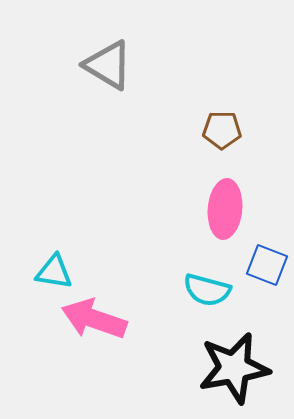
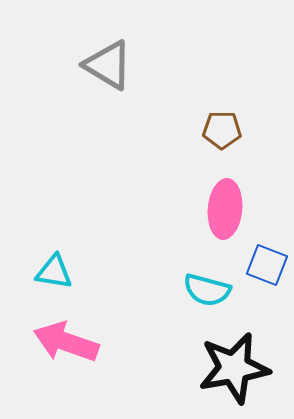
pink arrow: moved 28 px left, 23 px down
